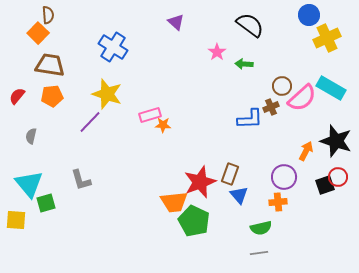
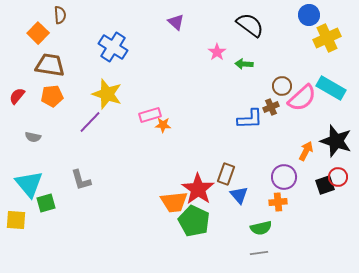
brown semicircle: moved 12 px right
gray semicircle: moved 2 px right, 1 px down; rotated 91 degrees counterclockwise
brown rectangle: moved 4 px left
red star: moved 2 px left, 7 px down; rotated 16 degrees counterclockwise
